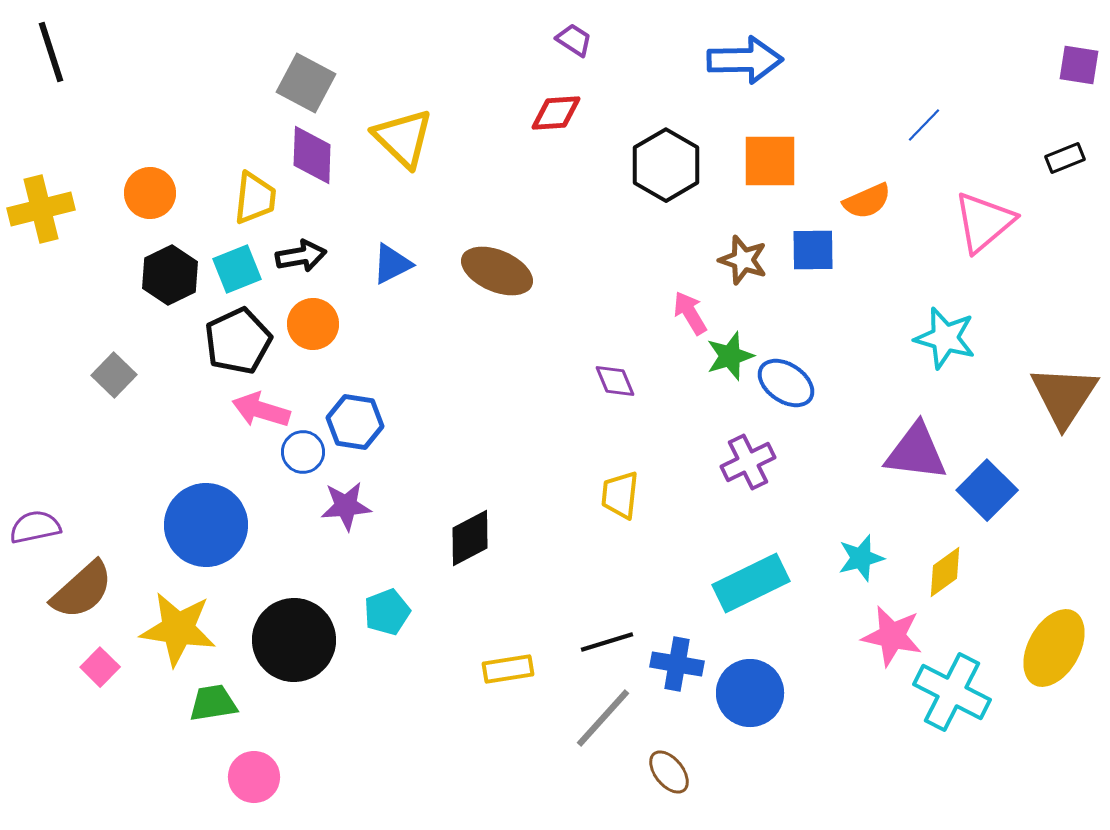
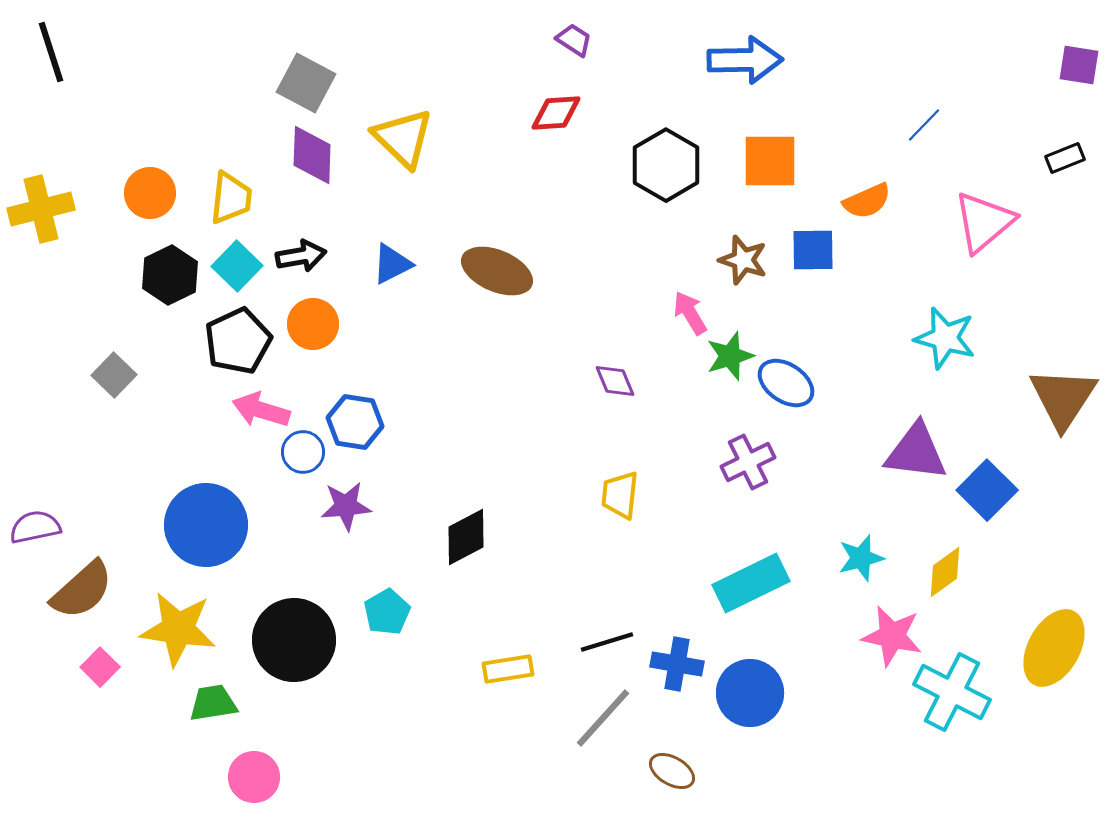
yellow trapezoid at (255, 198): moved 24 px left
cyan square at (237, 269): moved 3 px up; rotated 24 degrees counterclockwise
brown triangle at (1064, 396): moved 1 px left, 2 px down
black diamond at (470, 538): moved 4 px left, 1 px up
cyan pentagon at (387, 612): rotated 9 degrees counterclockwise
brown ellipse at (669, 772): moved 3 px right, 1 px up; rotated 21 degrees counterclockwise
